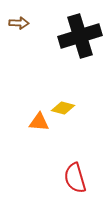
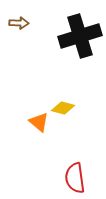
orange triangle: rotated 35 degrees clockwise
red semicircle: rotated 8 degrees clockwise
